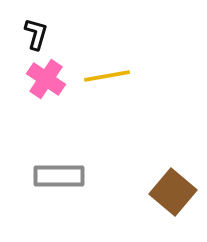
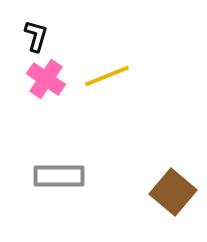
black L-shape: moved 2 px down
yellow line: rotated 12 degrees counterclockwise
